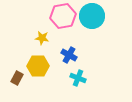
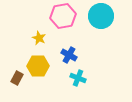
cyan circle: moved 9 px right
yellow star: moved 3 px left; rotated 16 degrees clockwise
